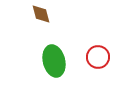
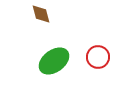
green ellipse: rotated 68 degrees clockwise
